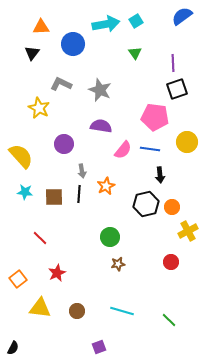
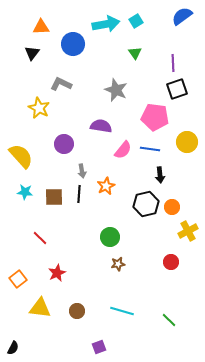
gray star: moved 16 px right
